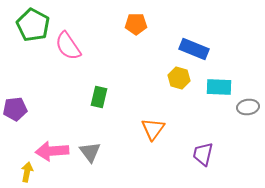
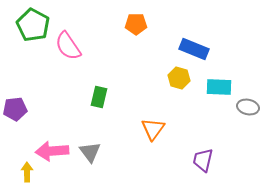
gray ellipse: rotated 20 degrees clockwise
purple trapezoid: moved 6 px down
yellow arrow: rotated 12 degrees counterclockwise
